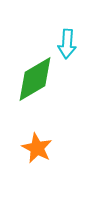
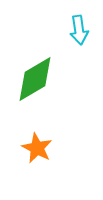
cyan arrow: moved 12 px right, 14 px up; rotated 12 degrees counterclockwise
